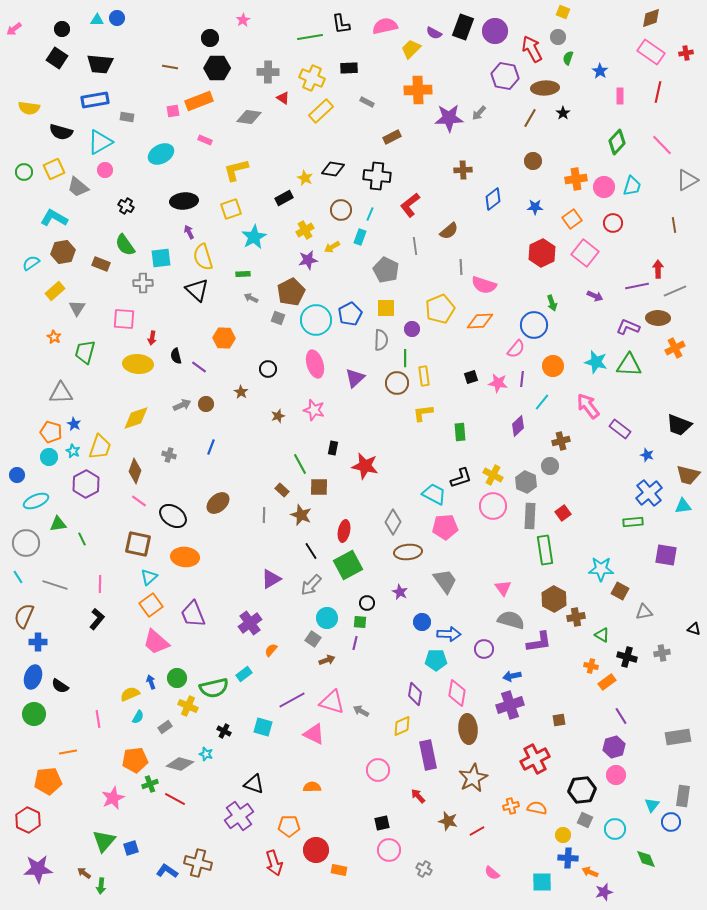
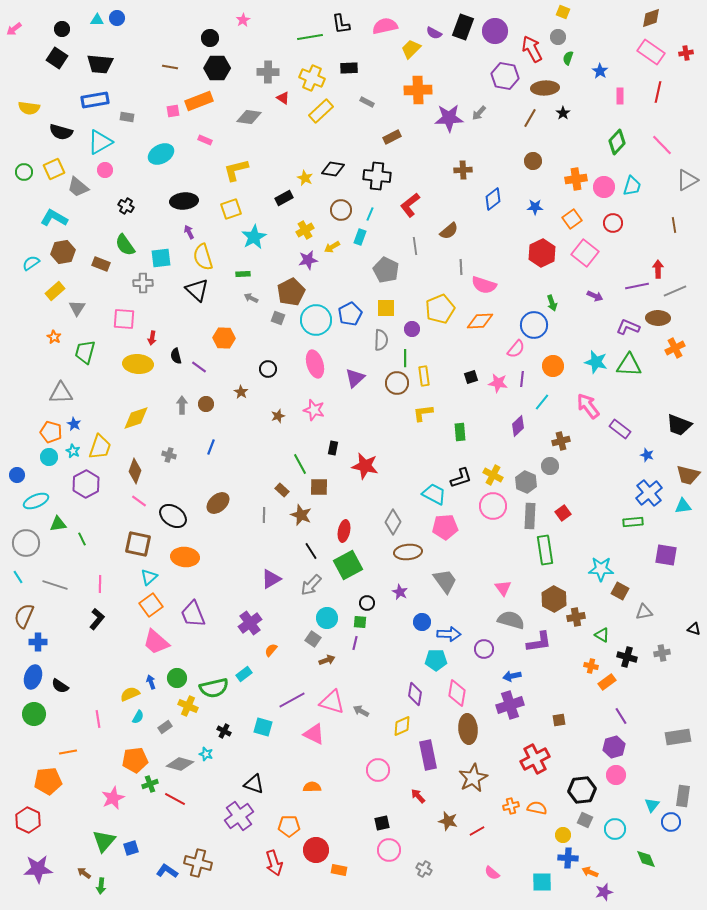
gray arrow at (182, 405): rotated 66 degrees counterclockwise
